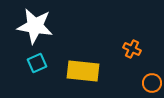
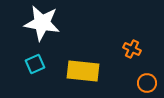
white star: moved 7 px right, 3 px up
cyan square: moved 2 px left, 1 px down
orange circle: moved 5 px left
